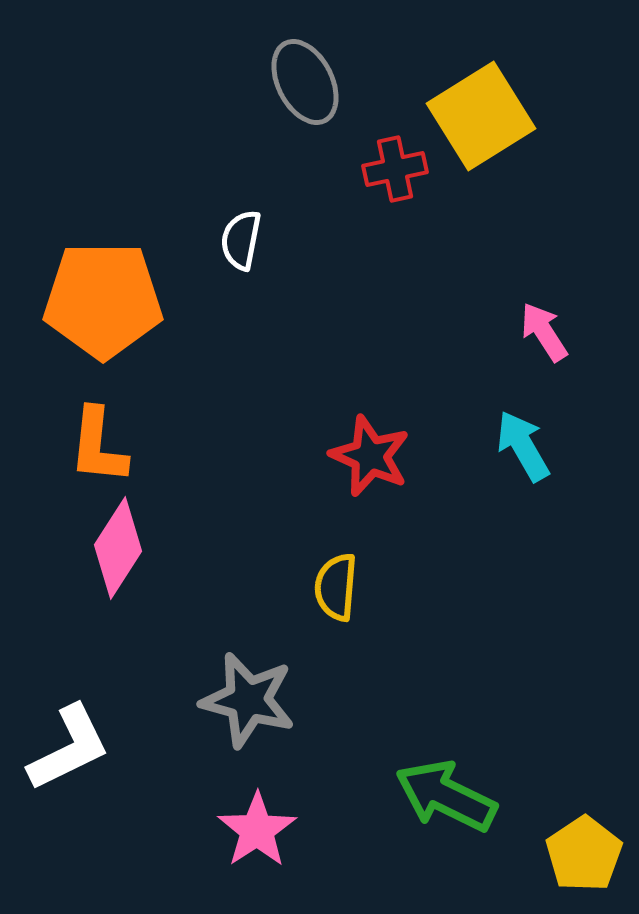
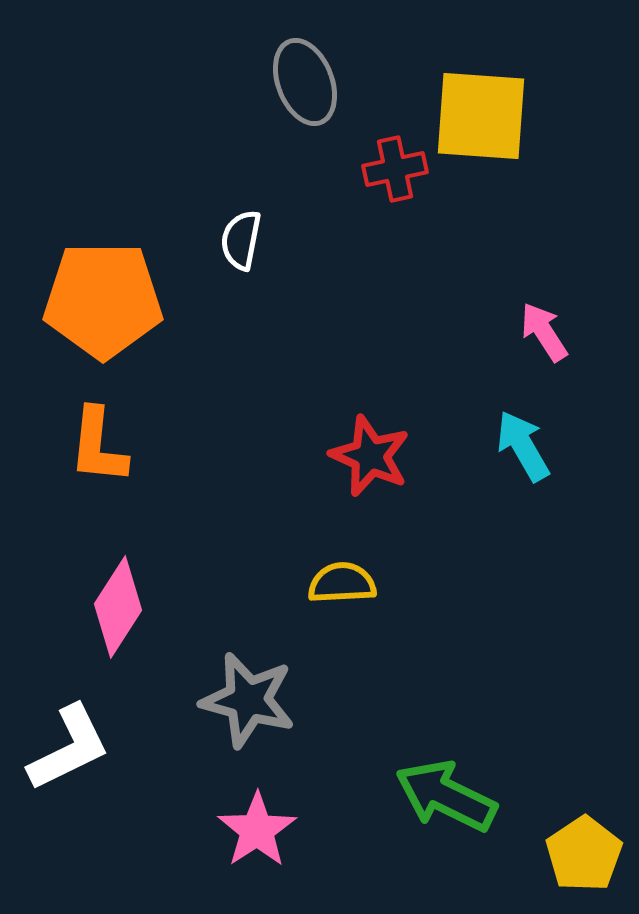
gray ellipse: rotated 6 degrees clockwise
yellow square: rotated 36 degrees clockwise
pink diamond: moved 59 px down
yellow semicircle: moved 6 px right, 4 px up; rotated 82 degrees clockwise
